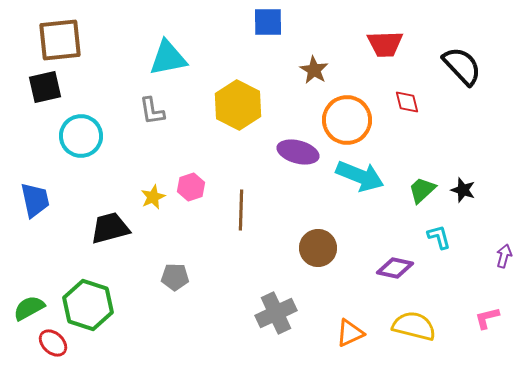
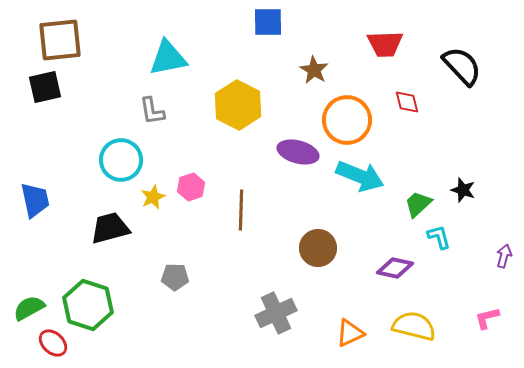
cyan circle: moved 40 px right, 24 px down
green trapezoid: moved 4 px left, 14 px down
